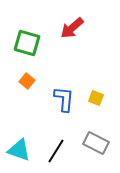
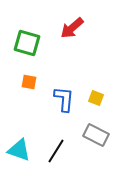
orange square: moved 2 px right, 1 px down; rotated 28 degrees counterclockwise
gray rectangle: moved 8 px up
